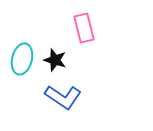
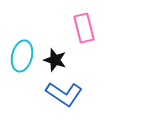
cyan ellipse: moved 3 px up
blue L-shape: moved 1 px right, 3 px up
